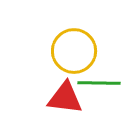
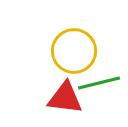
green line: rotated 15 degrees counterclockwise
